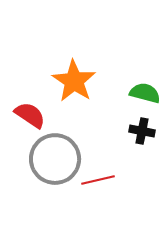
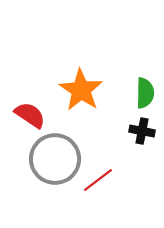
orange star: moved 7 px right, 9 px down
green semicircle: rotated 76 degrees clockwise
red line: rotated 24 degrees counterclockwise
